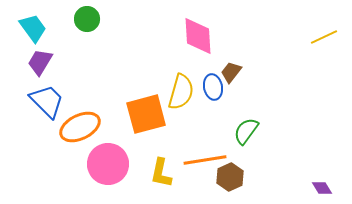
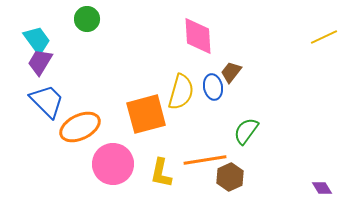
cyan trapezoid: moved 4 px right, 12 px down
pink circle: moved 5 px right
